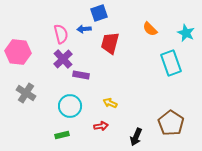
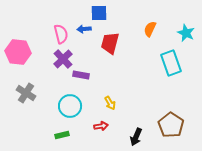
blue square: rotated 18 degrees clockwise
orange semicircle: rotated 70 degrees clockwise
yellow arrow: rotated 144 degrees counterclockwise
brown pentagon: moved 2 px down
